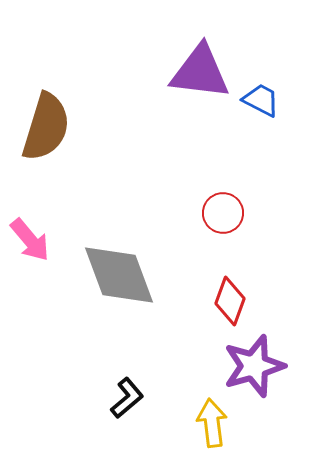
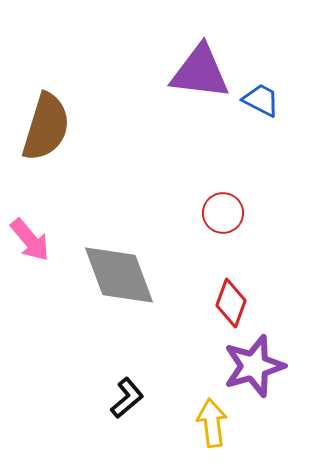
red diamond: moved 1 px right, 2 px down
